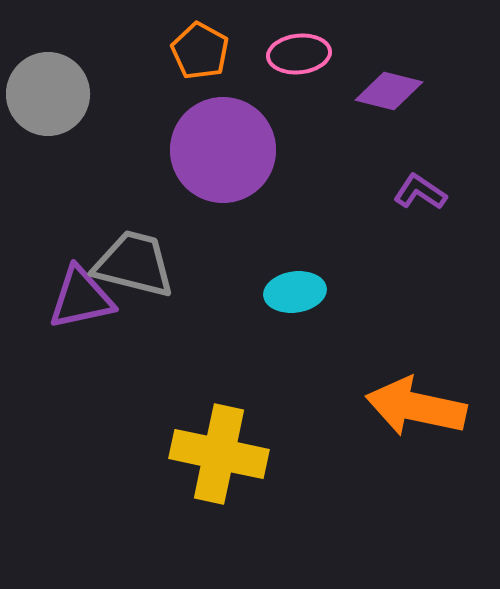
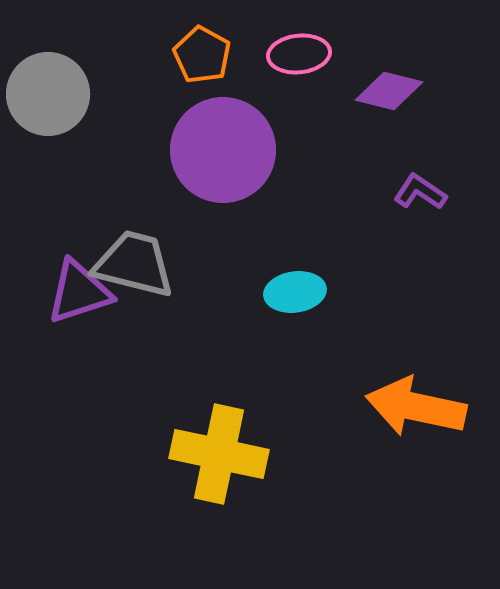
orange pentagon: moved 2 px right, 4 px down
purple triangle: moved 2 px left, 6 px up; rotated 6 degrees counterclockwise
